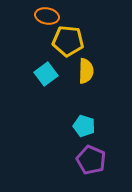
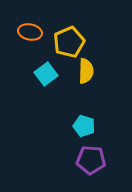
orange ellipse: moved 17 px left, 16 px down
yellow pentagon: moved 1 px right, 1 px down; rotated 28 degrees counterclockwise
purple pentagon: rotated 20 degrees counterclockwise
